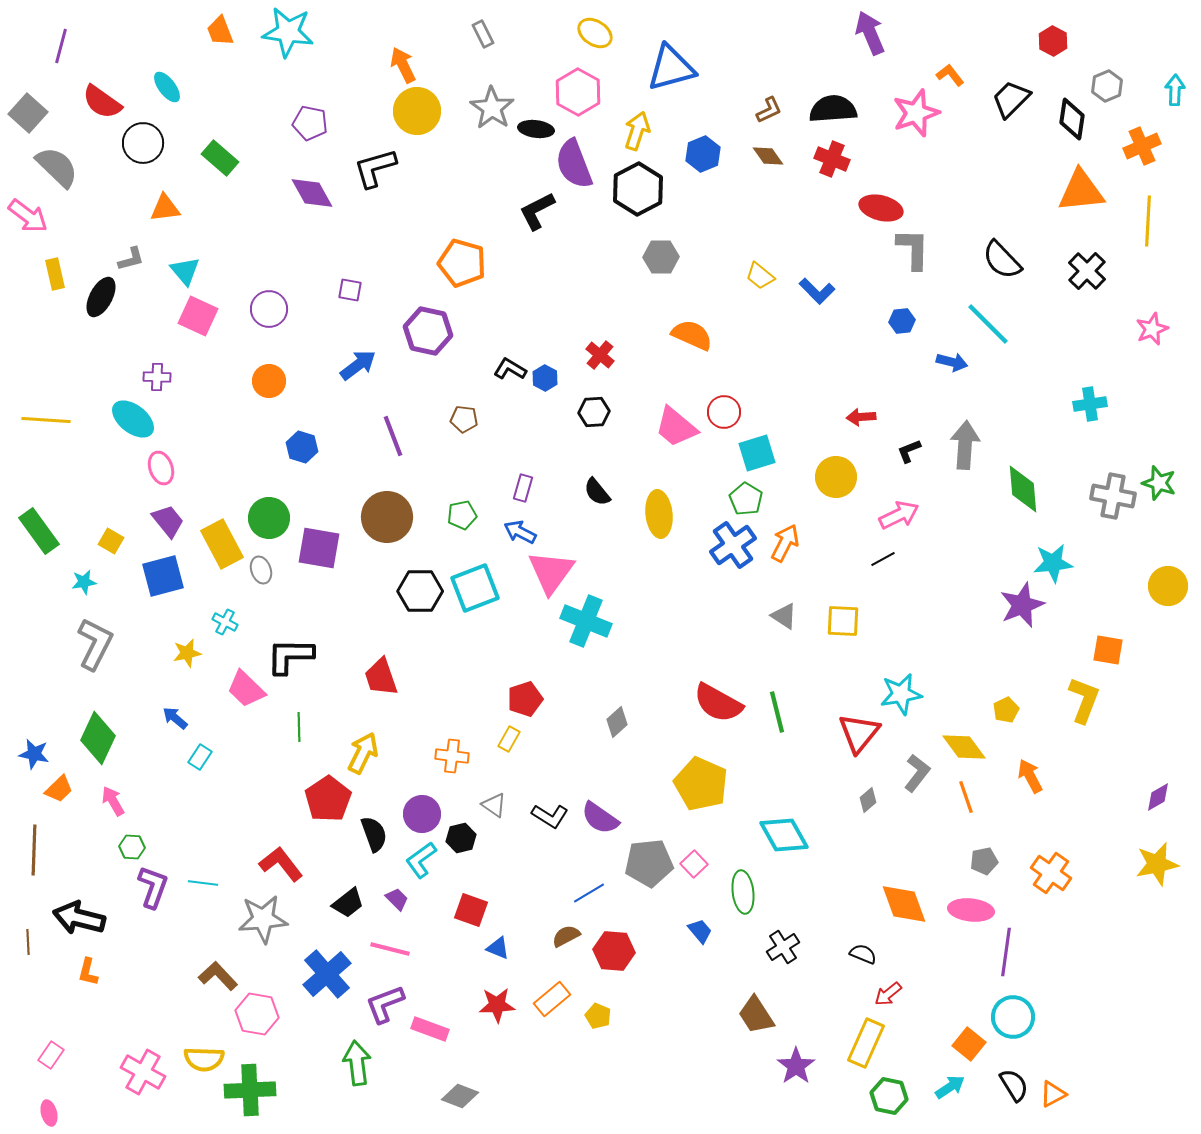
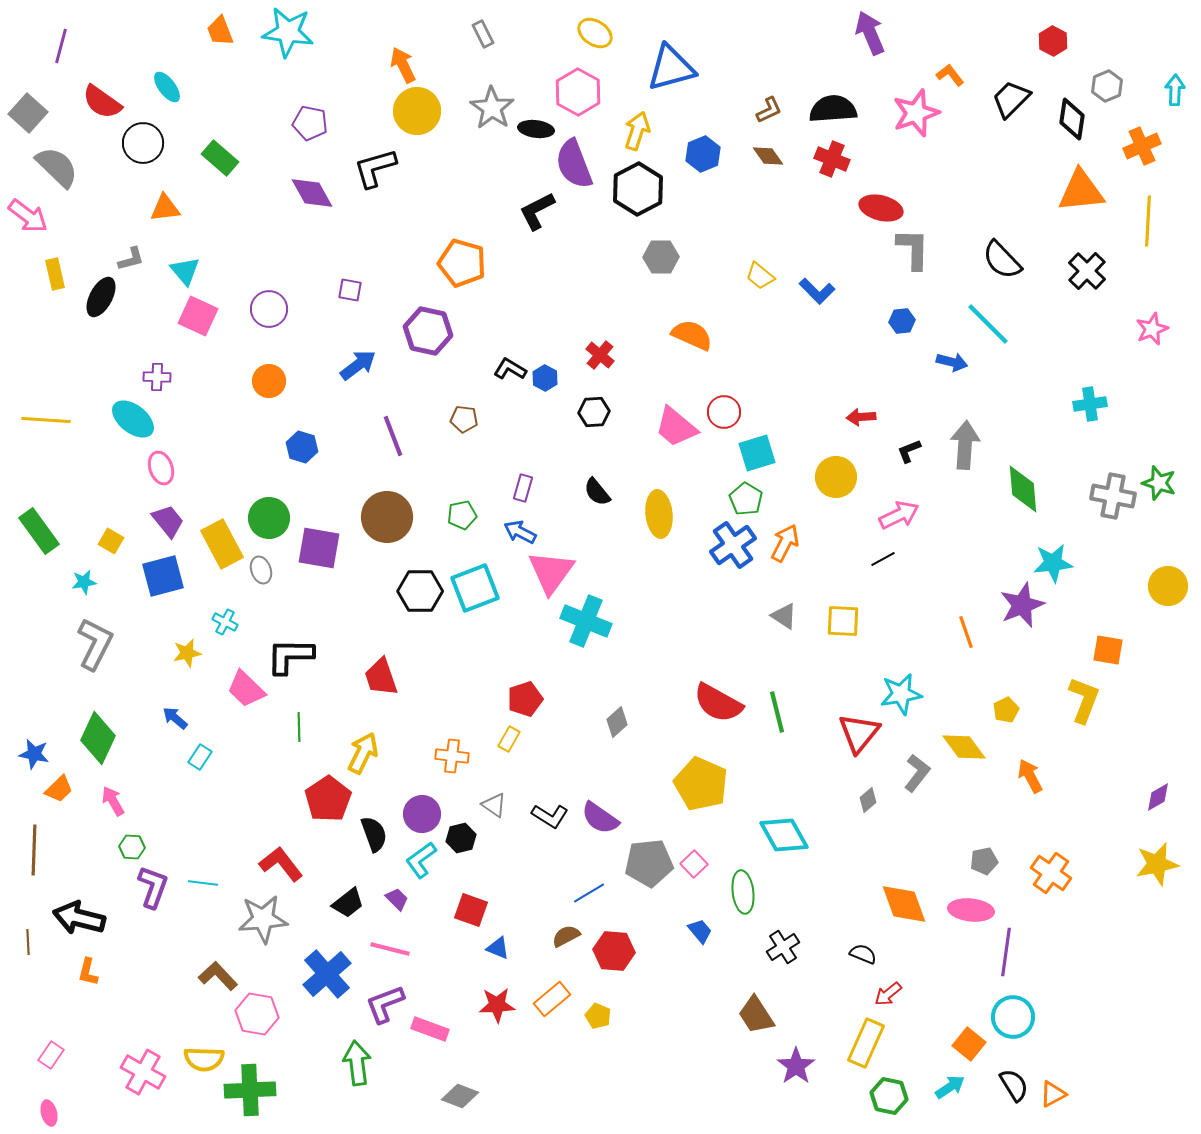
orange line at (966, 797): moved 165 px up
